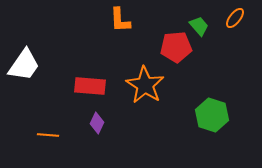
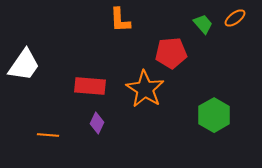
orange ellipse: rotated 15 degrees clockwise
green trapezoid: moved 4 px right, 2 px up
red pentagon: moved 5 px left, 6 px down
orange star: moved 4 px down
green hexagon: moved 2 px right; rotated 12 degrees clockwise
